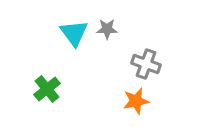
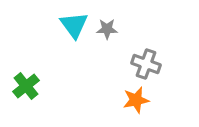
cyan triangle: moved 8 px up
green cross: moved 21 px left, 3 px up
orange star: moved 1 px up
